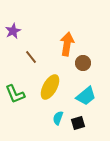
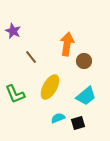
purple star: rotated 21 degrees counterclockwise
brown circle: moved 1 px right, 2 px up
cyan semicircle: rotated 48 degrees clockwise
